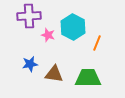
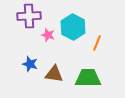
blue star: rotated 28 degrees clockwise
